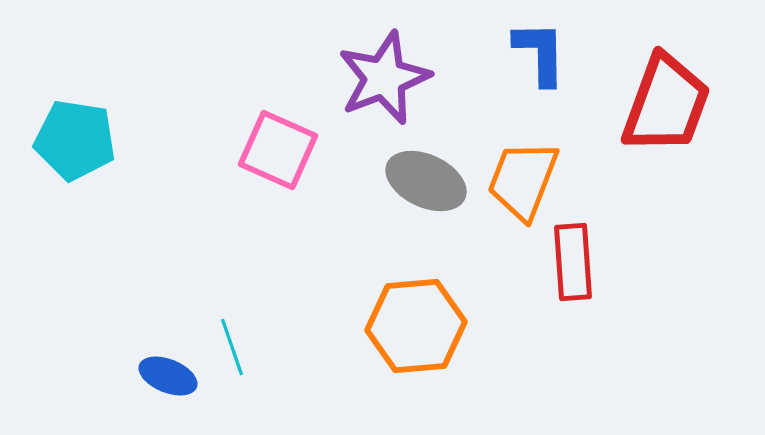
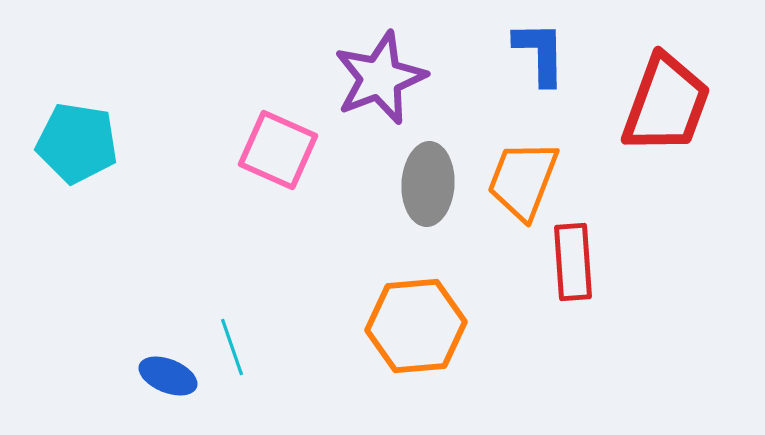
purple star: moved 4 px left
cyan pentagon: moved 2 px right, 3 px down
gray ellipse: moved 2 px right, 3 px down; rotated 68 degrees clockwise
